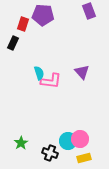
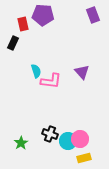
purple rectangle: moved 4 px right, 4 px down
red rectangle: rotated 32 degrees counterclockwise
cyan semicircle: moved 3 px left, 2 px up
black cross: moved 19 px up
